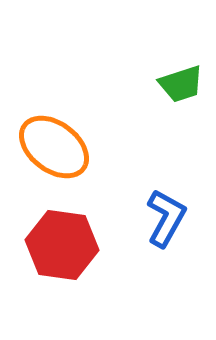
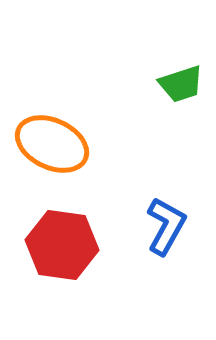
orange ellipse: moved 2 px left, 3 px up; rotated 12 degrees counterclockwise
blue L-shape: moved 8 px down
